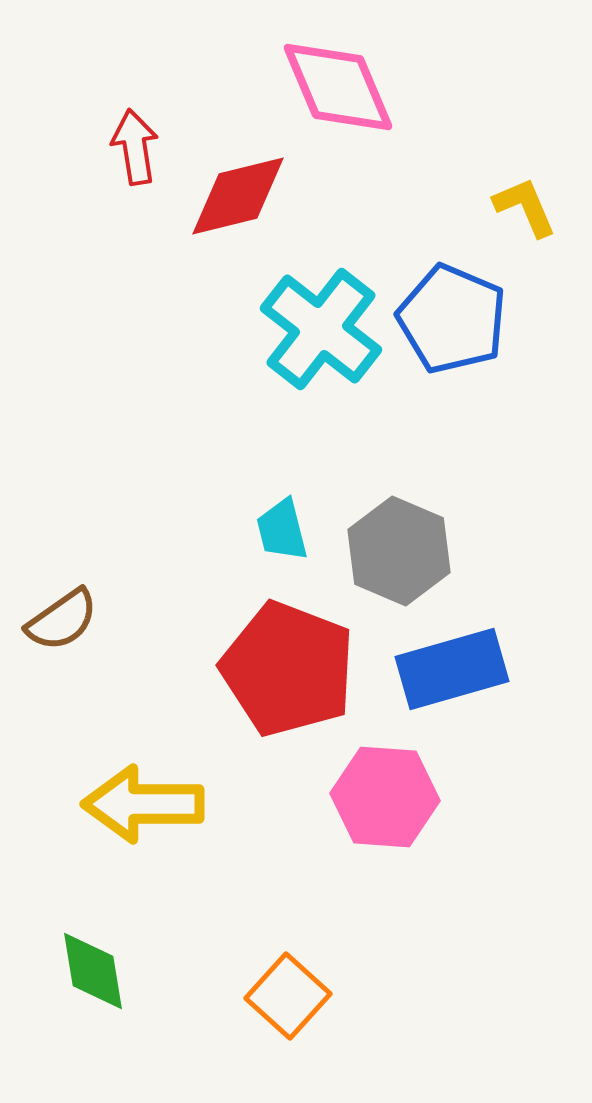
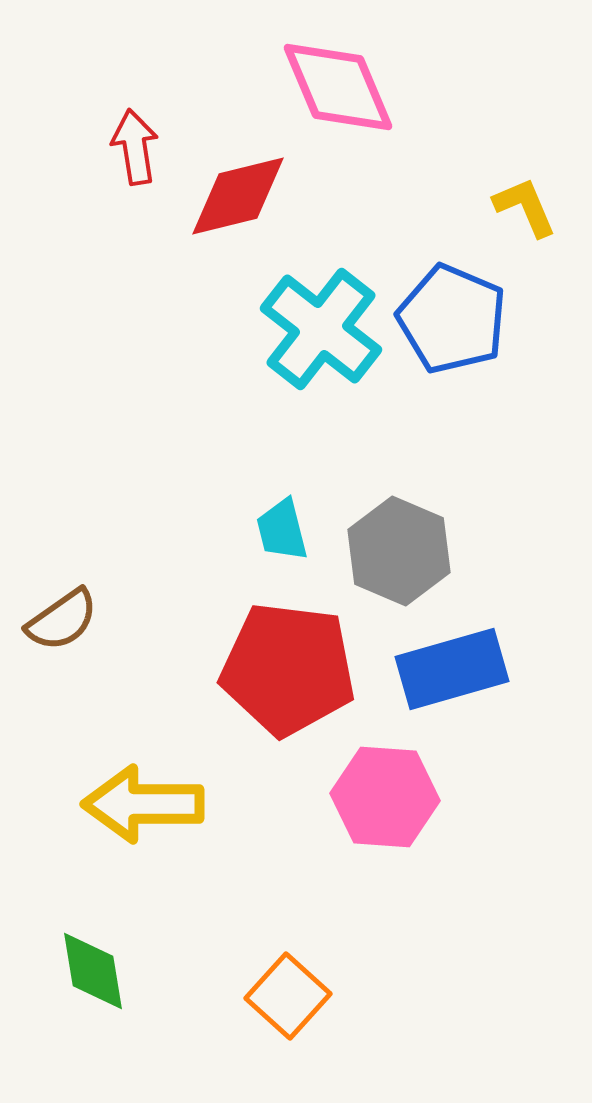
red pentagon: rotated 14 degrees counterclockwise
